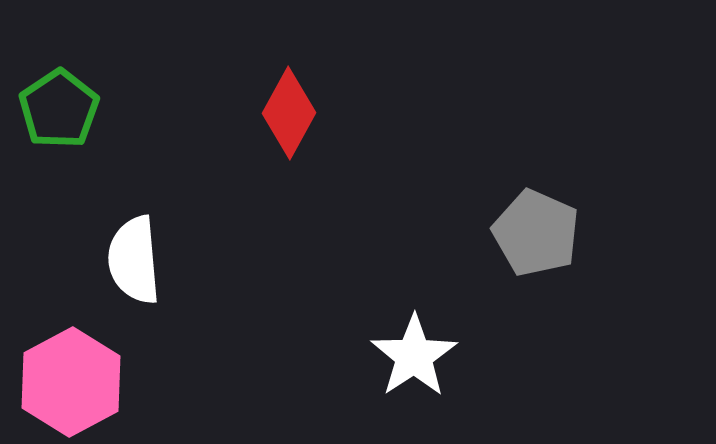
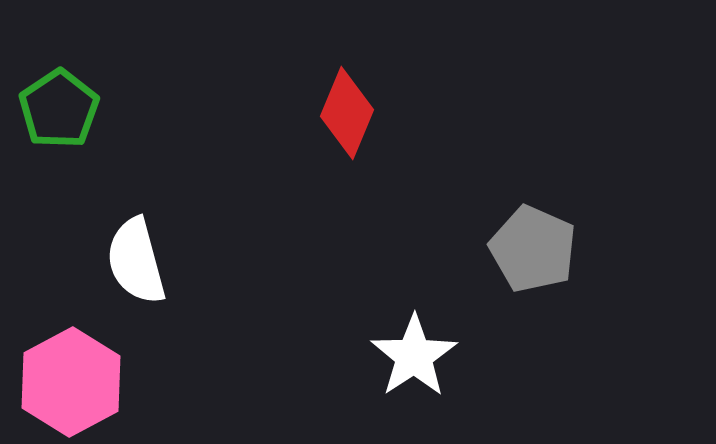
red diamond: moved 58 px right; rotated 6 degrees counterclockwise
gray pentagon: moved 3 px left, 16 px down
white semicircle: moved 2 px right, 1 px down; rotated 10 degrees counterclockwise
